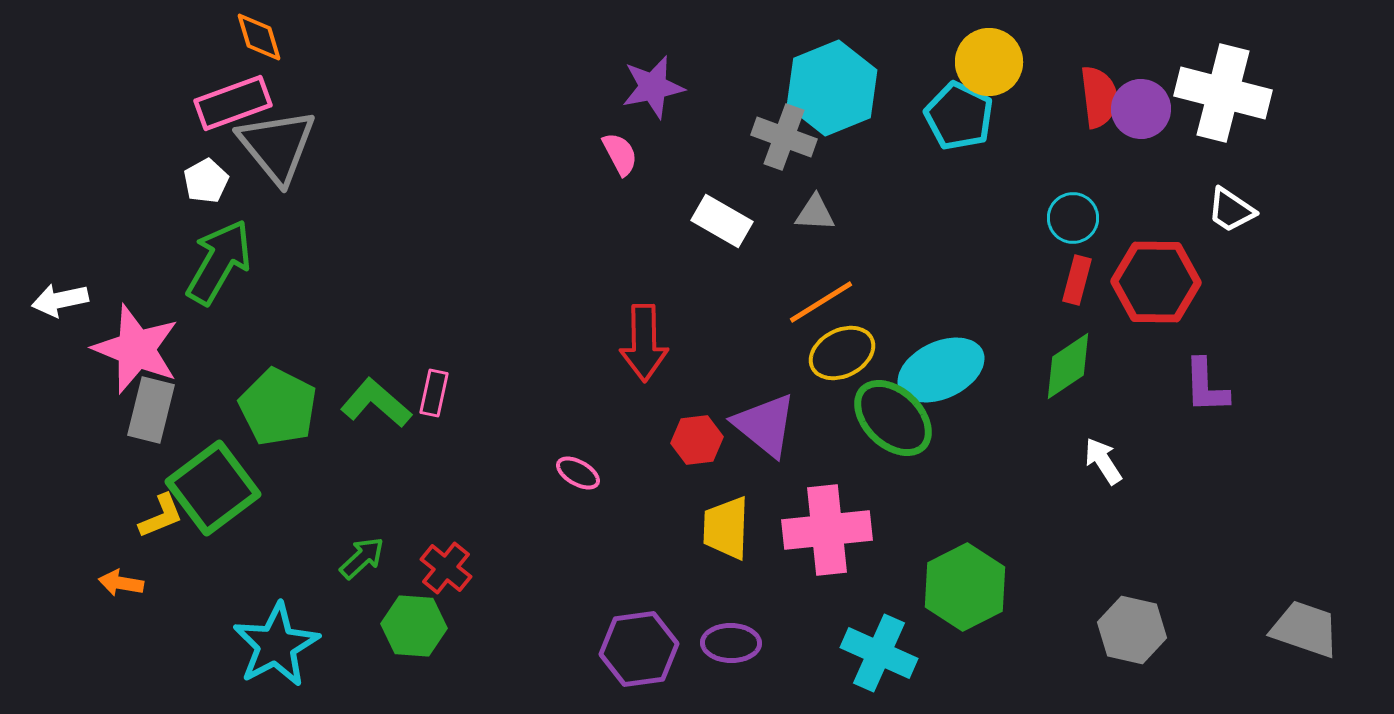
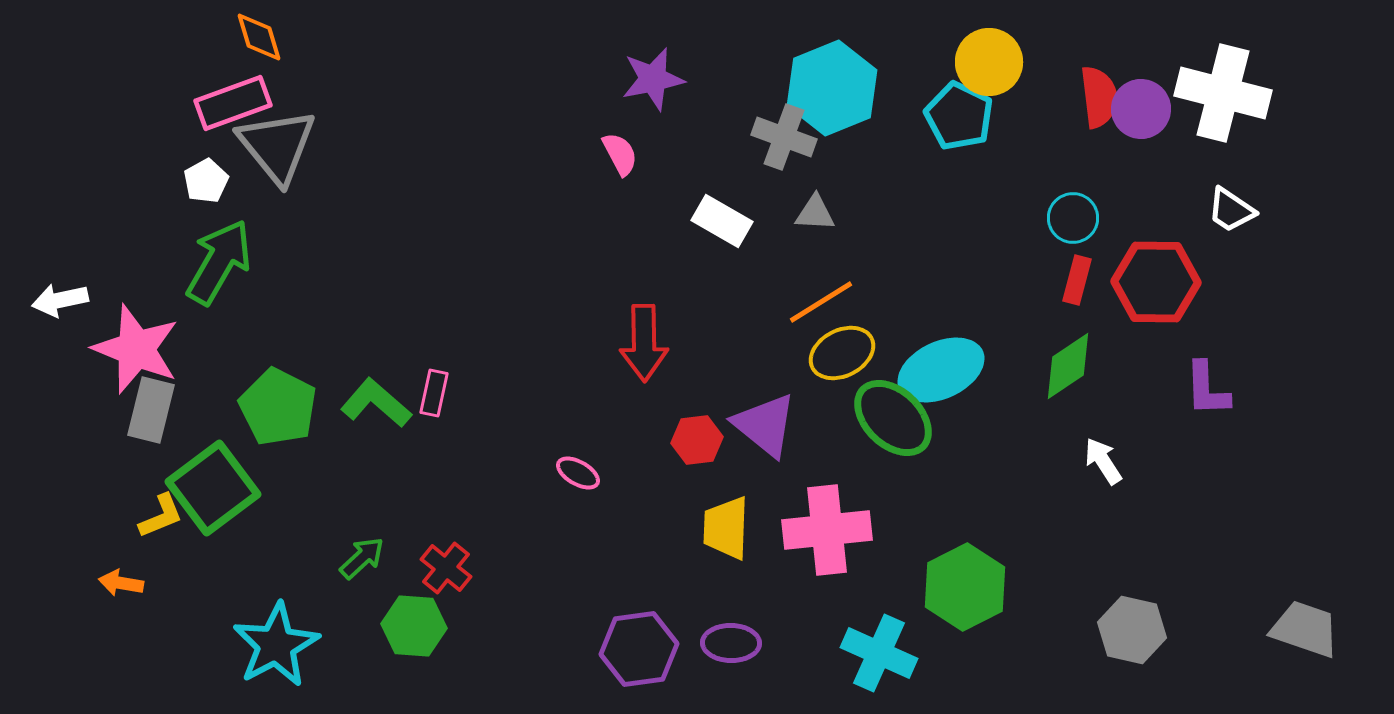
purple star at (653, 87): moved 8 px up
purple L-shape at (1206, 386): moved 1 px right, 3 px down
